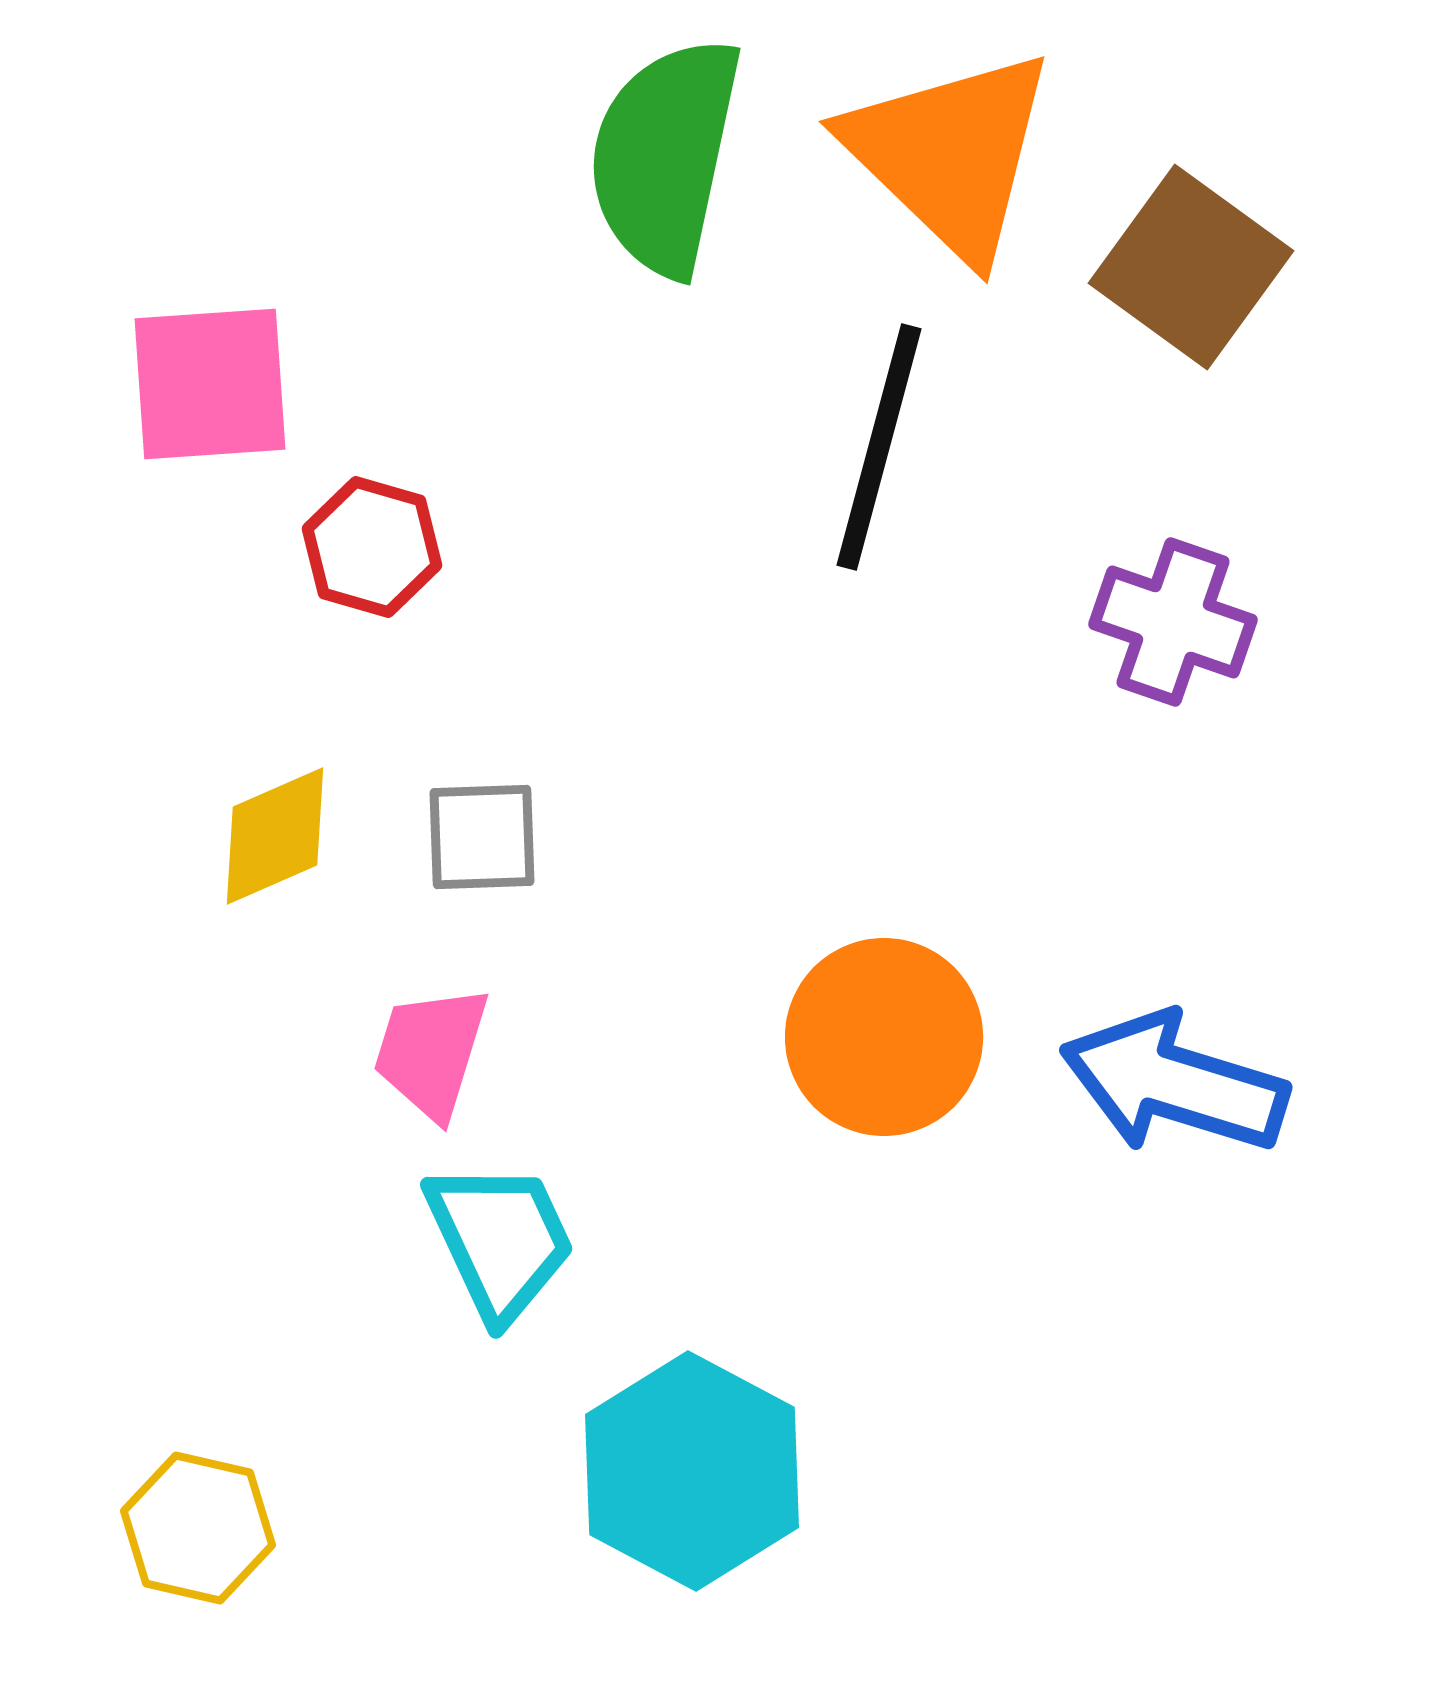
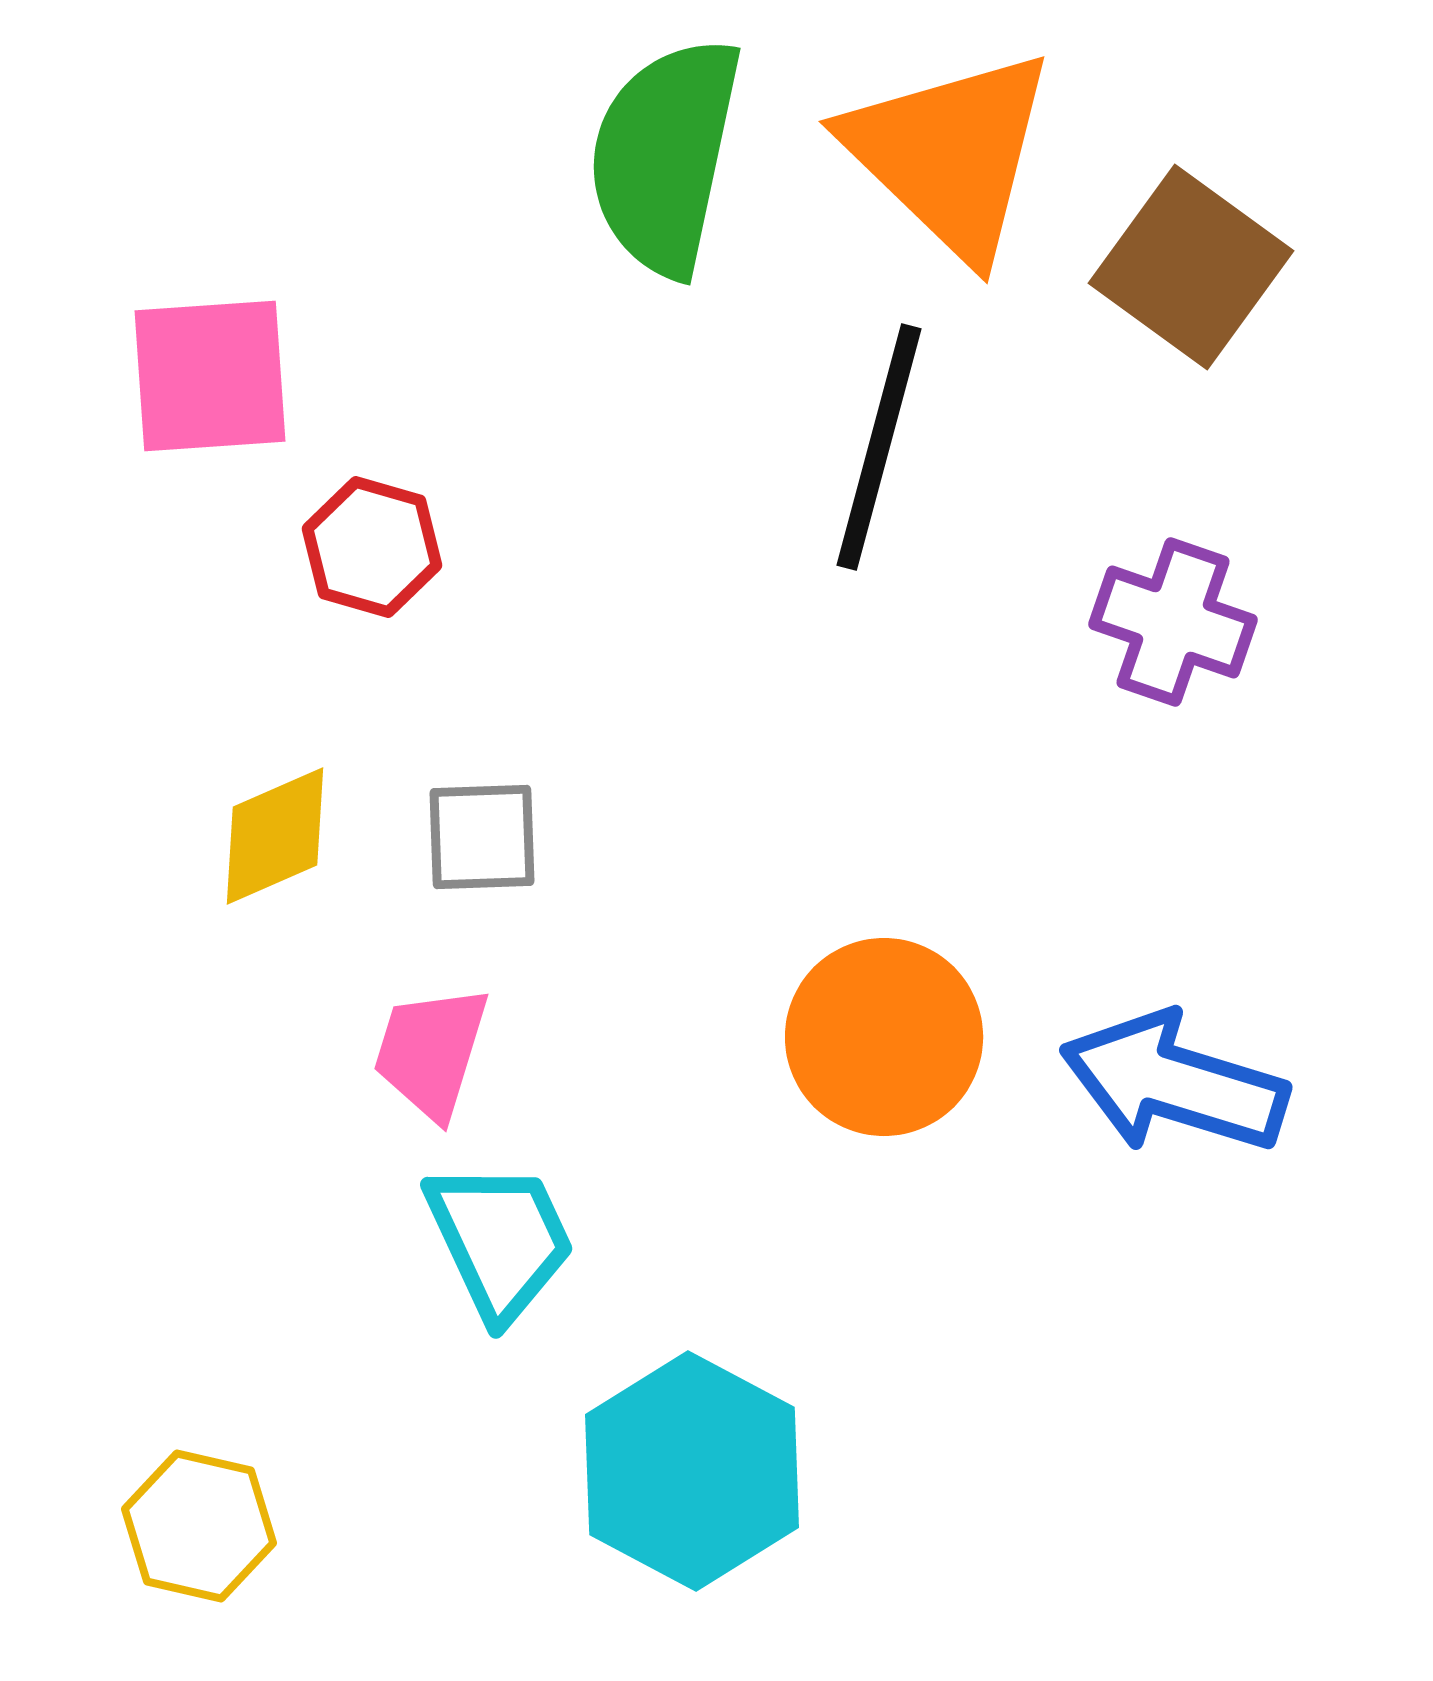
pink square: moved 8 px up
yellow hexagon: moved 1 px right, 2 px up
